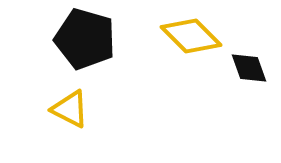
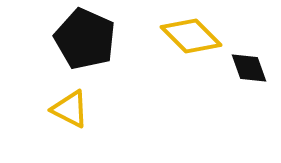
black pentagon: rotated 8 degrees clockwise
